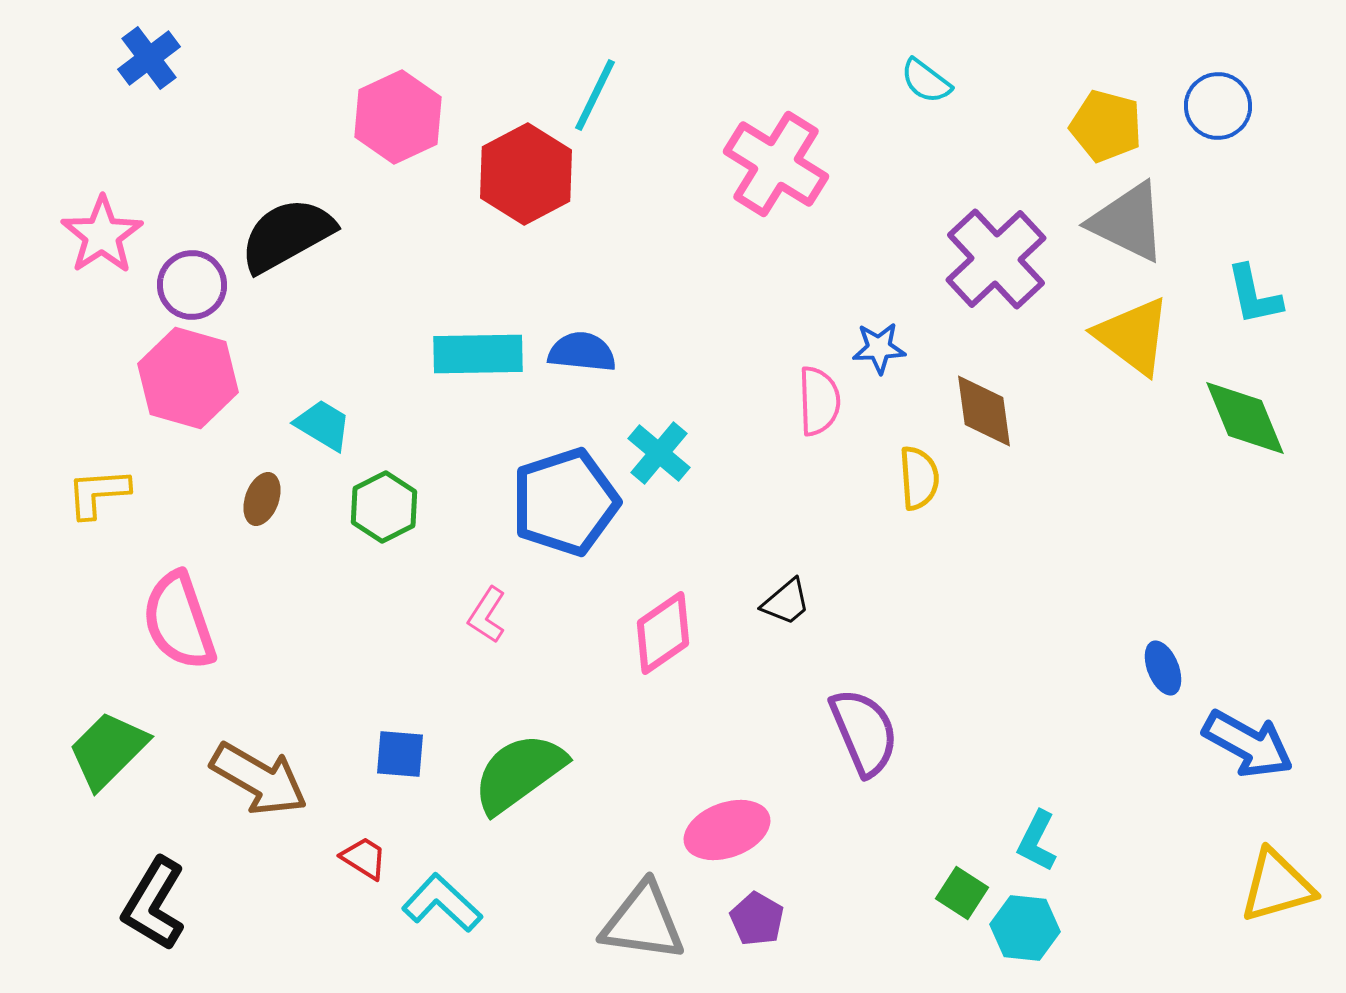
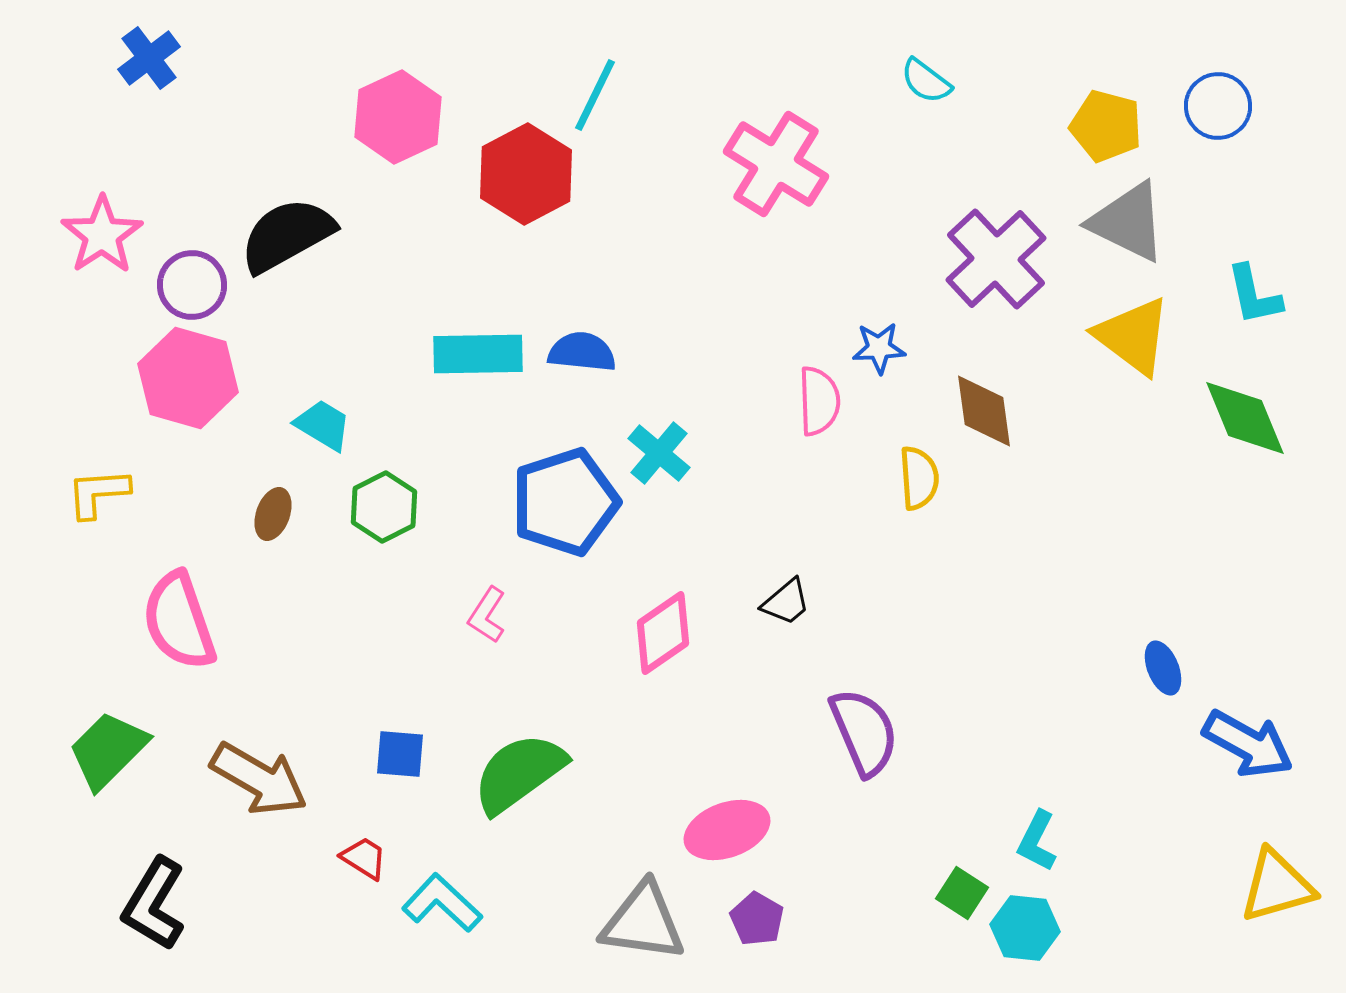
brown ellipse at (262, 499): moved 11 px right, 15 px down
